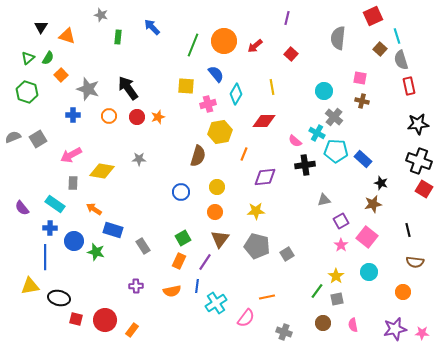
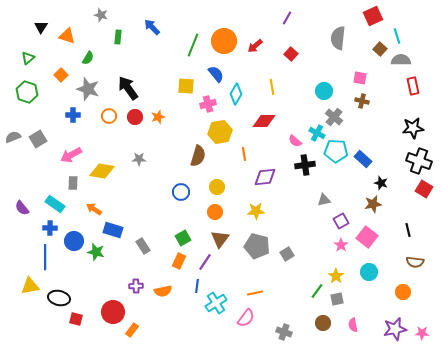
purple line at (287, 18): rotated 16 degrees clockwise
green semicircle at (48, 58): moved 40 px right
gray semicircle at (401, 60): rotated 108 degrees clockwise
red rectangle at (409, 86): moved 4 px right
red circle at (137, 117): moved 2 px left
black star at (418, 124): moved 5 px left, 4 px down
orange line at (244, 154): rotated 32 degrees counterclockwise
orange semicircle at (172, 291): moved 9 px left
orange line at (267, 297): moved 12 px left, 4 px up
red circle at (105, 320): moved 8 px right, 8 px up
